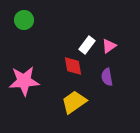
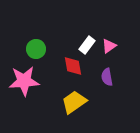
green circle: moved 12 px right, 29 px down
